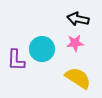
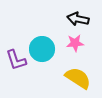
purple L-shape: rotated 20 degrees counterclockwise
